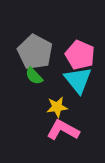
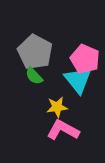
pink pentagon: moved 5 px right, 4 px down
